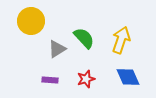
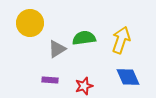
yellow circle: moved 1 px left, 2 px down
green semicircle: rotated 55 degrees counterclockwise
red star: moved 2 px left, 7 px down
